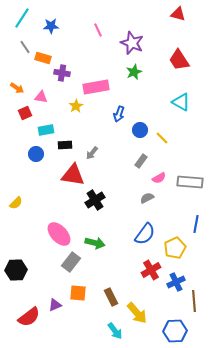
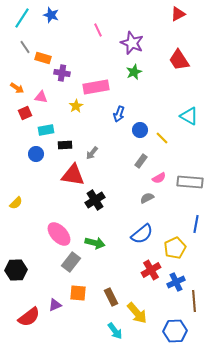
red triangle at (178, 14): rotated 42 degrees counterclockwise
blue star at (51, 26): moved 11 px up; rotated 21 degrees clockwise
cyan triangle at (181, 102): moved 8 px right, 14 px down
blue semicircle at (145, 234): moved 3 px left; rotated 15 degrees clockwise
